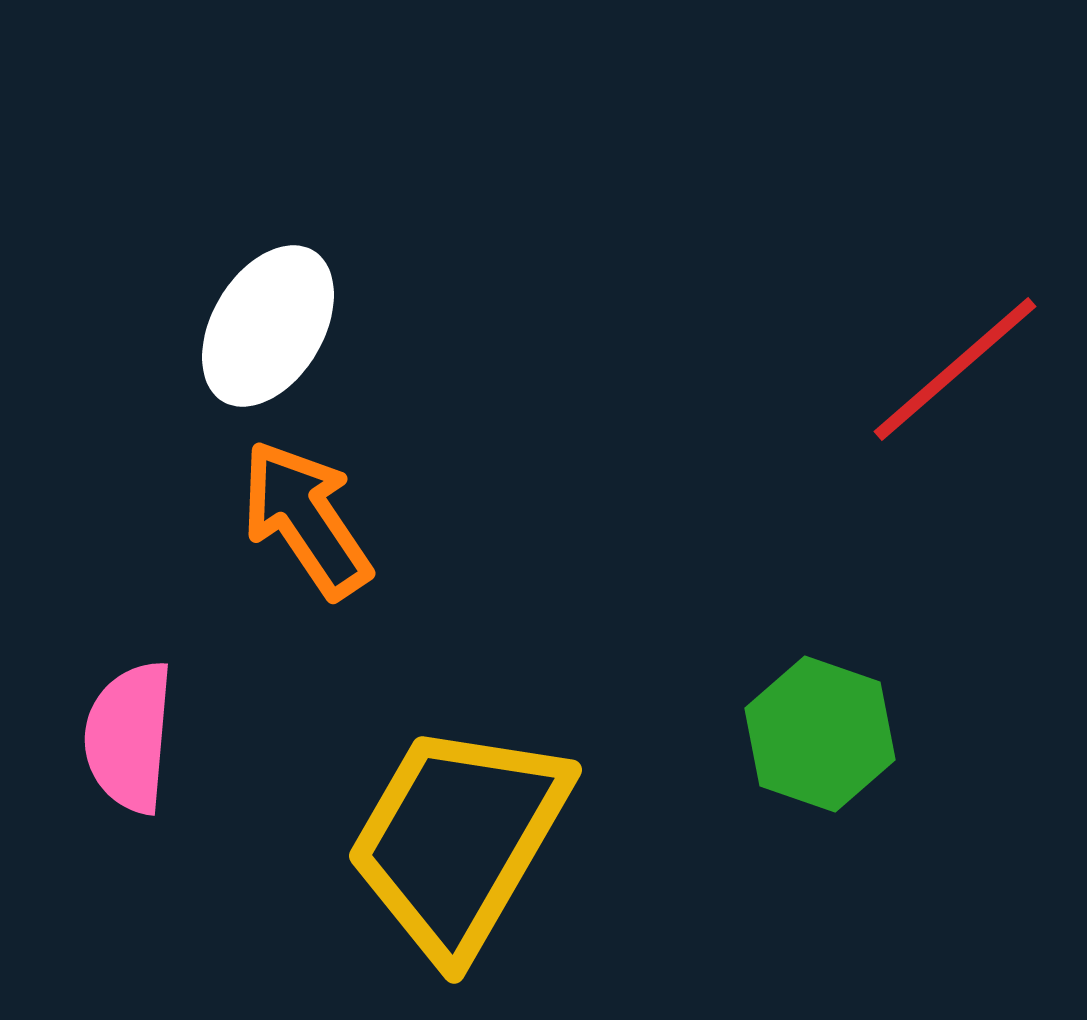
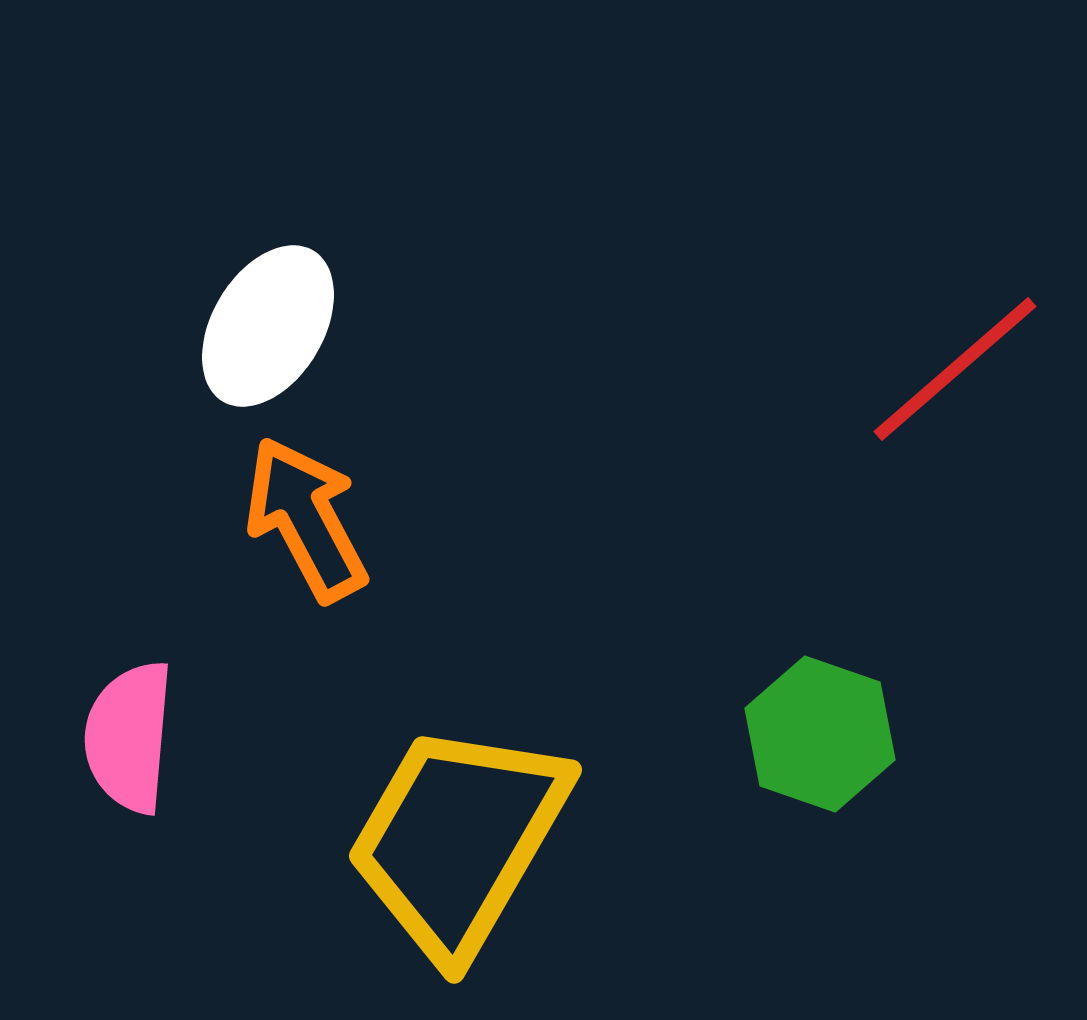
orange arrow: rotated 6 degrees clockwise
